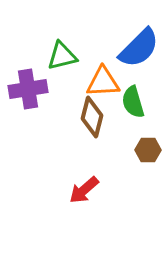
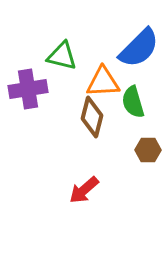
green triangle: rotated 28 degrees clockwise
